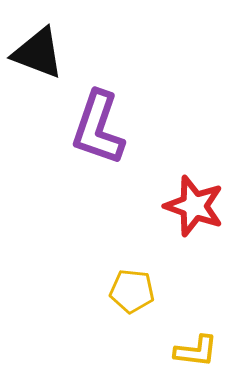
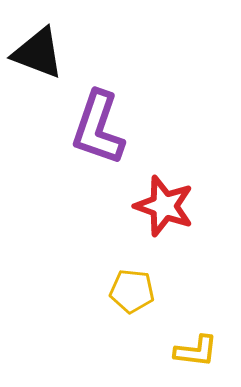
red star: moved 30 px left
